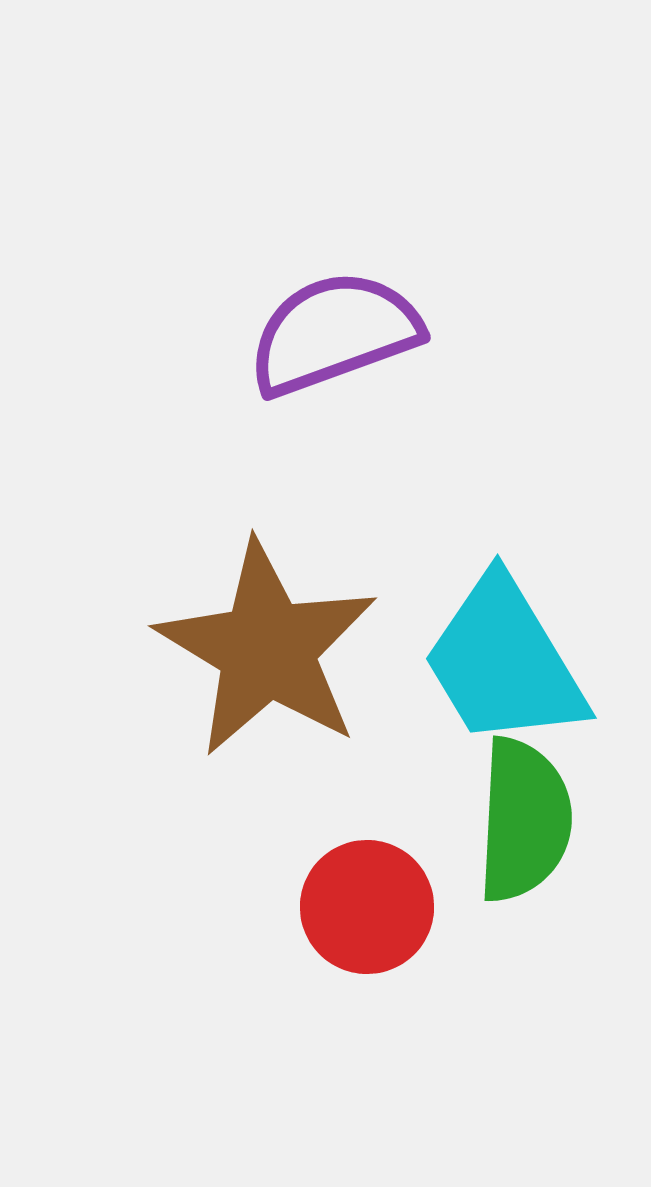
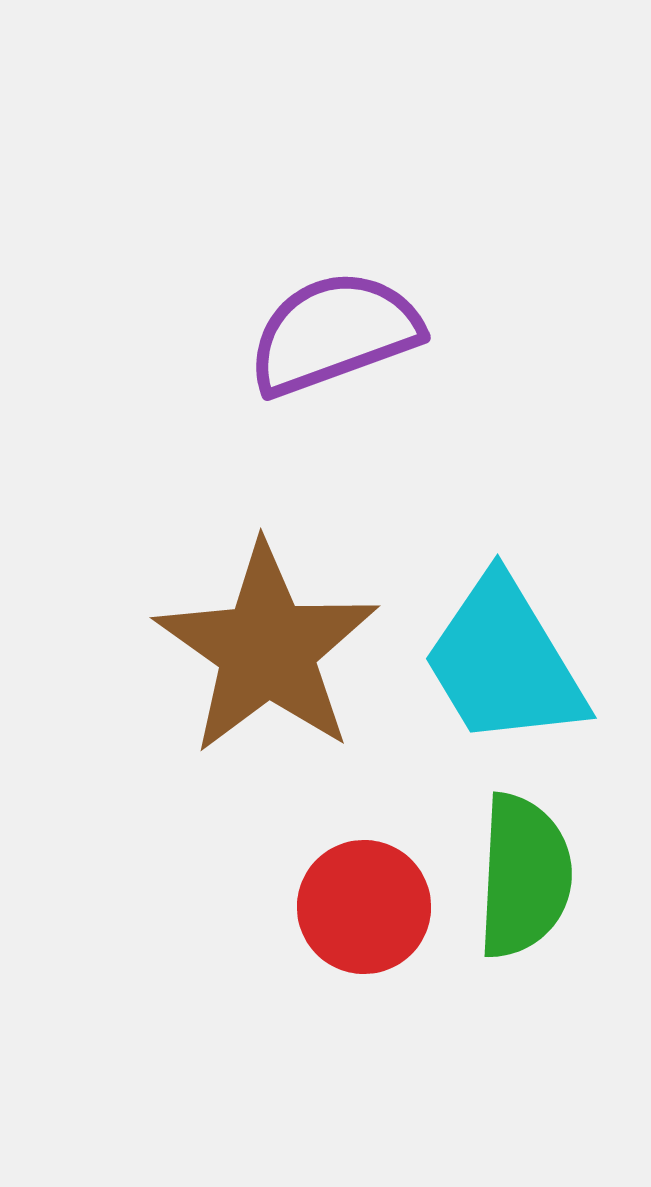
brown star: rotated 4 degrees clockwise
green semicircle: moved 56 px down
red circle: moved 3 px left
